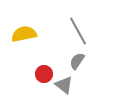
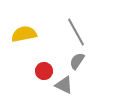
gray line: moved 2 px left, 1 px down
red circle: moved 3 px up
gray triangle: rotated 12 degrees counterclockwise
